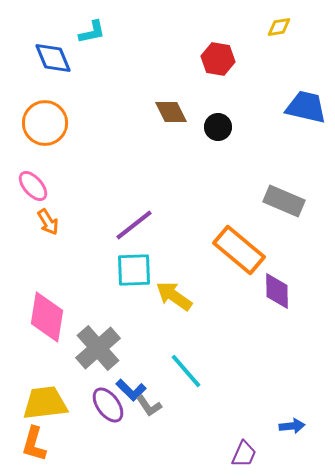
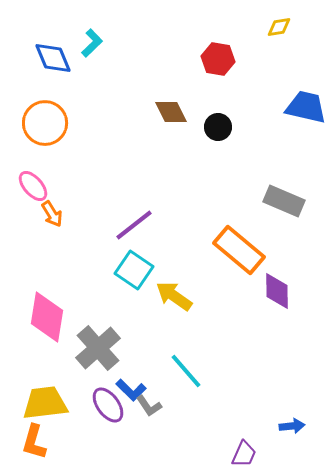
cyan L-shape: moved 11 px down; rotated 32 degrees counterclockwise
orange arrow: moved 4 px right, 8 px up
cyan square: rotated 36 degrees clockwise
orange L-shape: moved 2 px up
